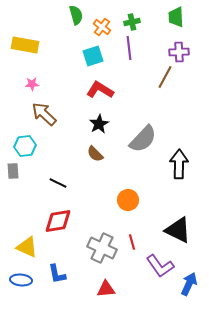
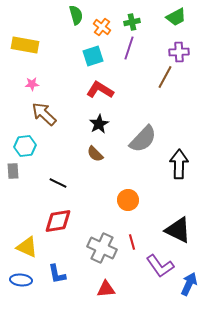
green trapezoid: rotated 115 degrees counterclockwise
purple line: rotated 25 degrees clockwise
